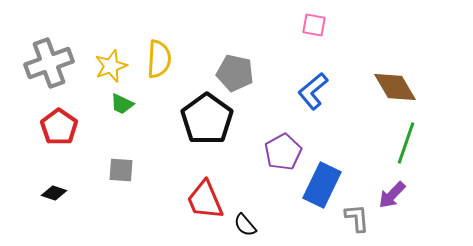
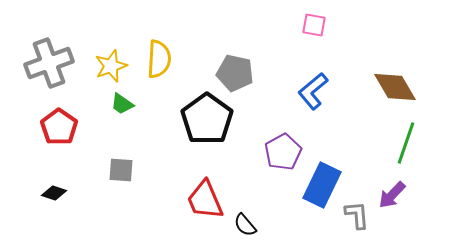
green trapezoid: rotated 10 degrees clockwise
gray L-shape: moved 3 px up
